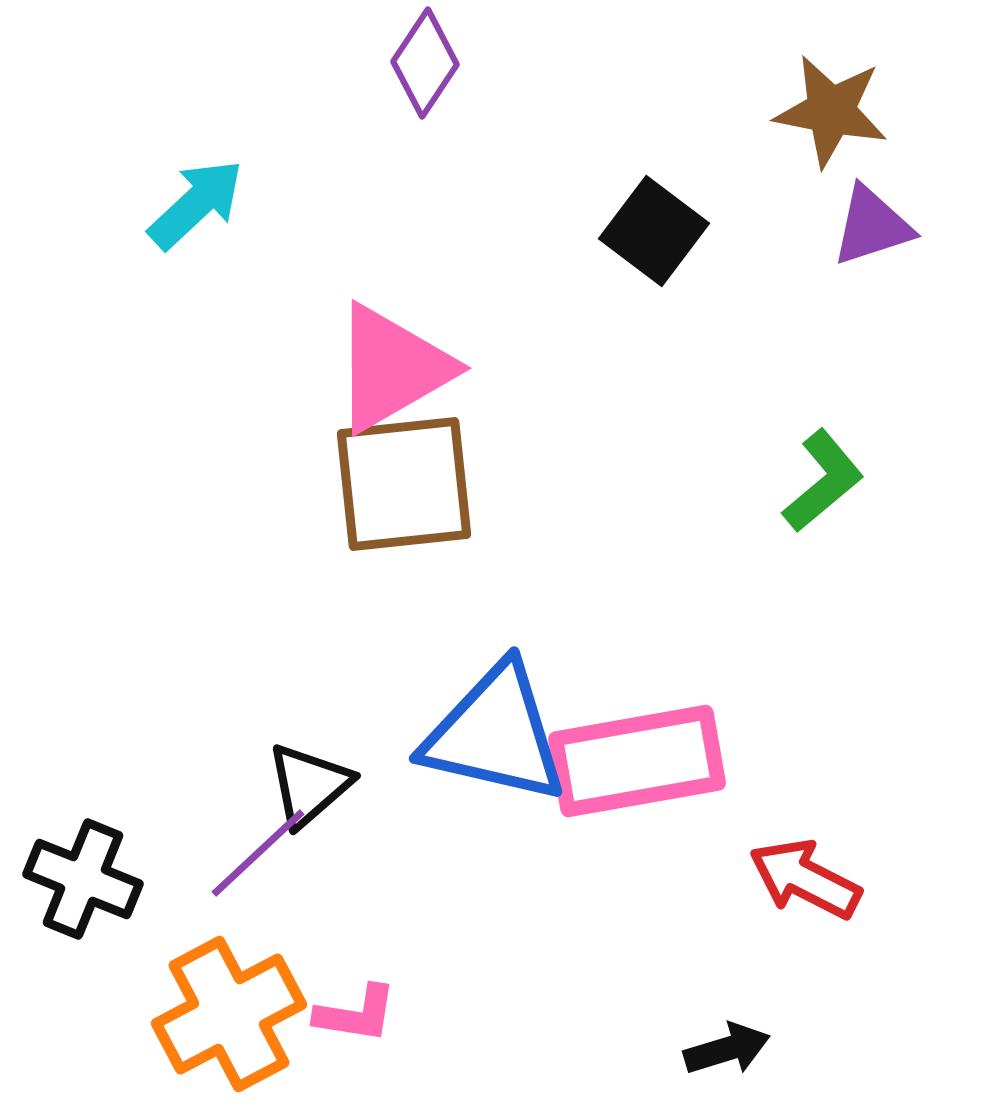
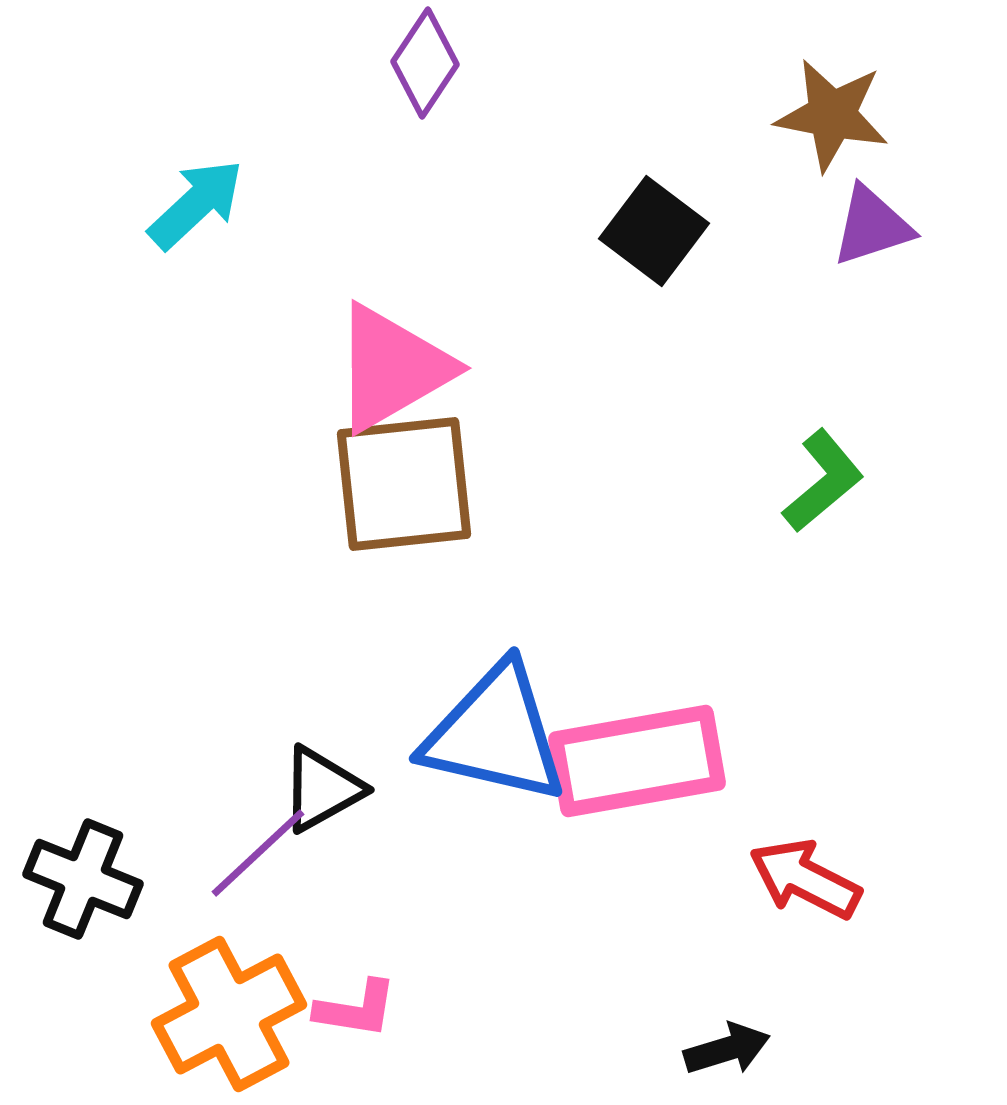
brown star: moved 1 px right, 4 px down
black triangle: moved 13 px right, 4 px down; rotated 12 degrees clockwise
pink L-shape: moved 5 px up
